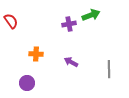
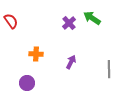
green arrow: moved 1 px right, 3 px down; rotated 126 degrees counterclockwise
purple cross: moved 1 px up; rotated 32 degrees counterclockwise
purple arrow: rotated 88 degrees clockwise
